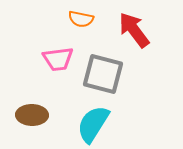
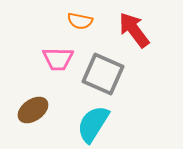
orange semicircle: moved 1 px left, 2 px down
pink trapezoid: rotated 8 degrees clockwise
gray square: rotated 9 degrees clockwise
brown ellipse: moved 1 px right, 5 px up; rotated 36 degrees counterclockwise
